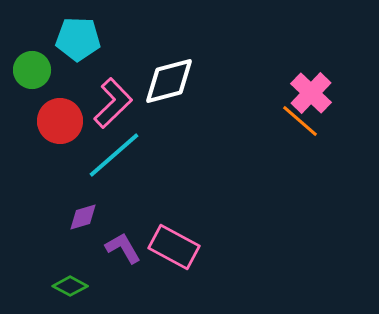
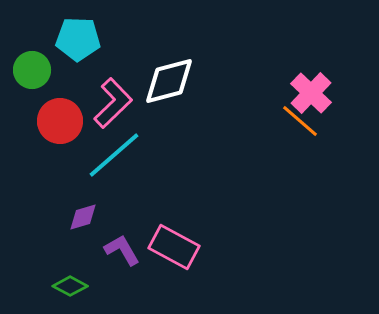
purple L-shape: moved 1 px left, 2 px down
